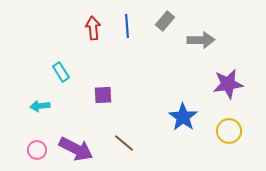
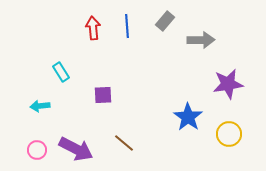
blue star: moved 5 px right
yellow circle: moved 3 px down
